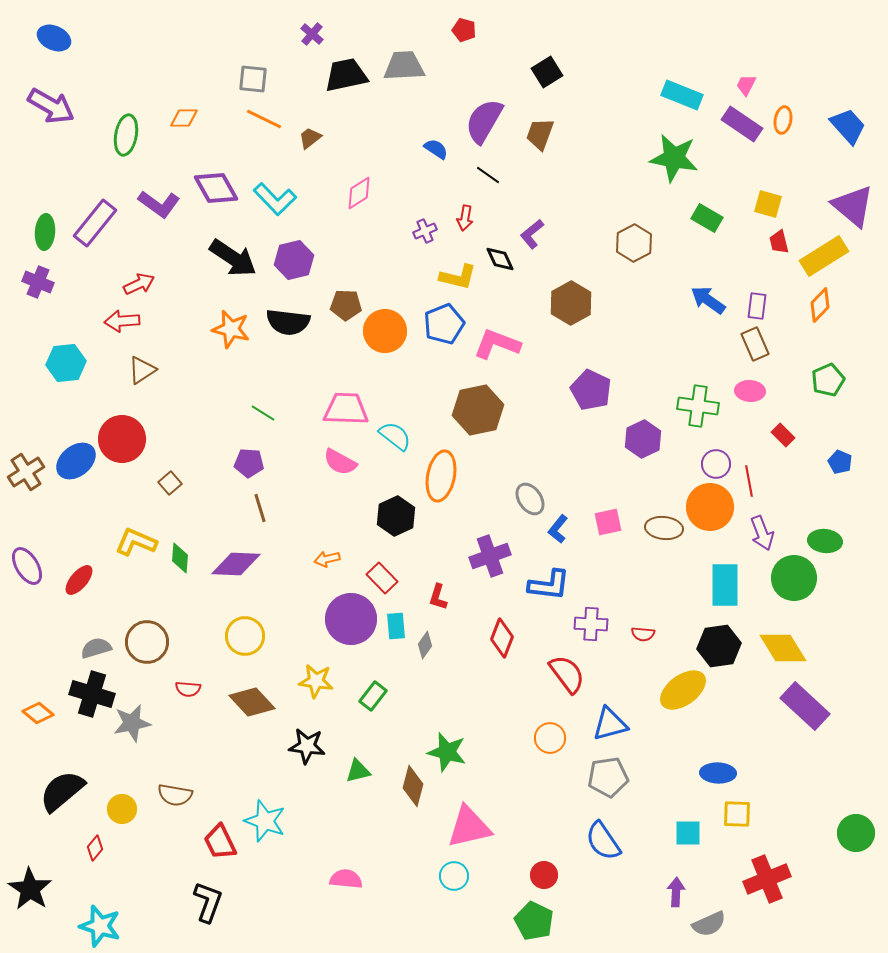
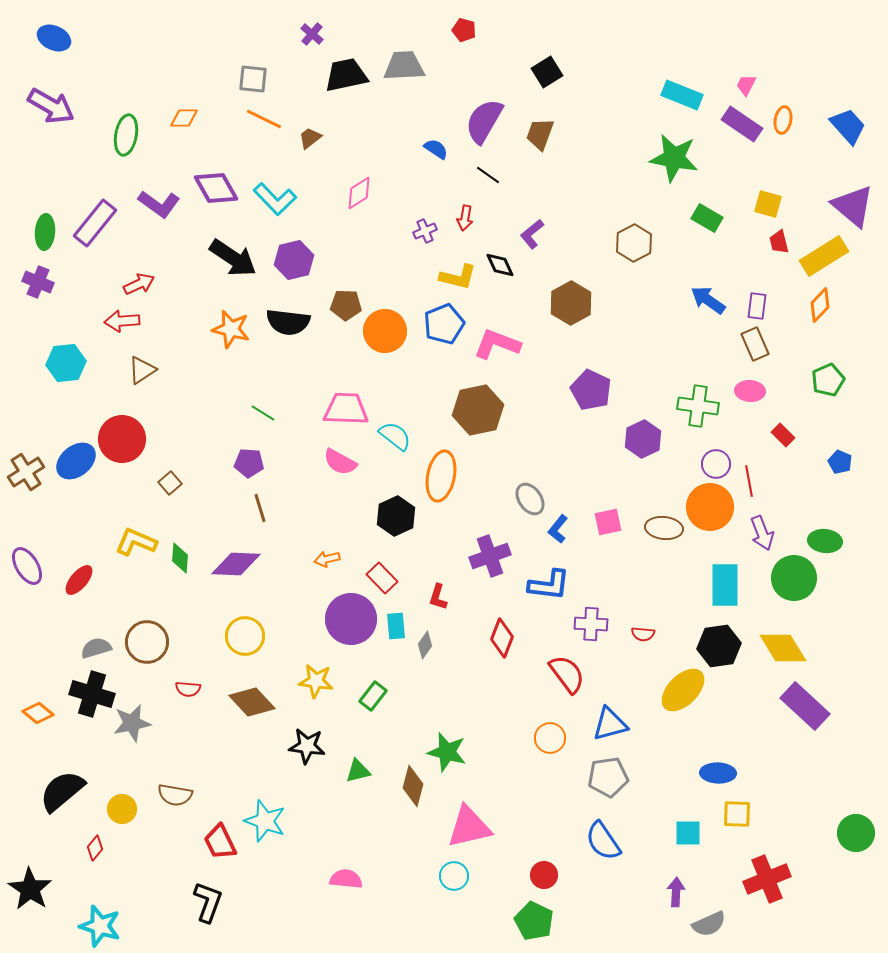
black diamond at (500, 259): moved 6 px down
yellow ellipse at (683, 690): rotated 9 degrees counterclockwise
